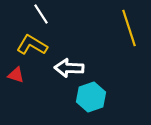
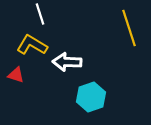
white line: moved 1 px left; rotated 15 degrees clockwise
white arrow: moved 2 px left, 6 px up
